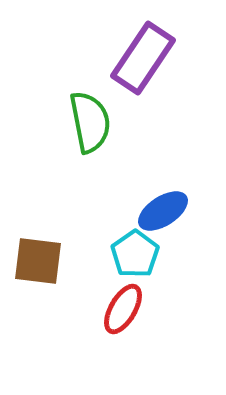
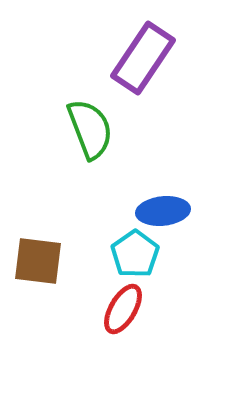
green semicircle: moved 7 px down; rotated 10 degrees counterclockwise
blue ellipse: rotated 27 degrees clockwise
